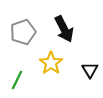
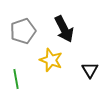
gray pentagon: moved 1 px up
yellow star: moved 3 px up; rotated 15 degrees counterclockwise
green line: moved 1 px left, 1 px up; rotated 36 degrees counterclockwise
